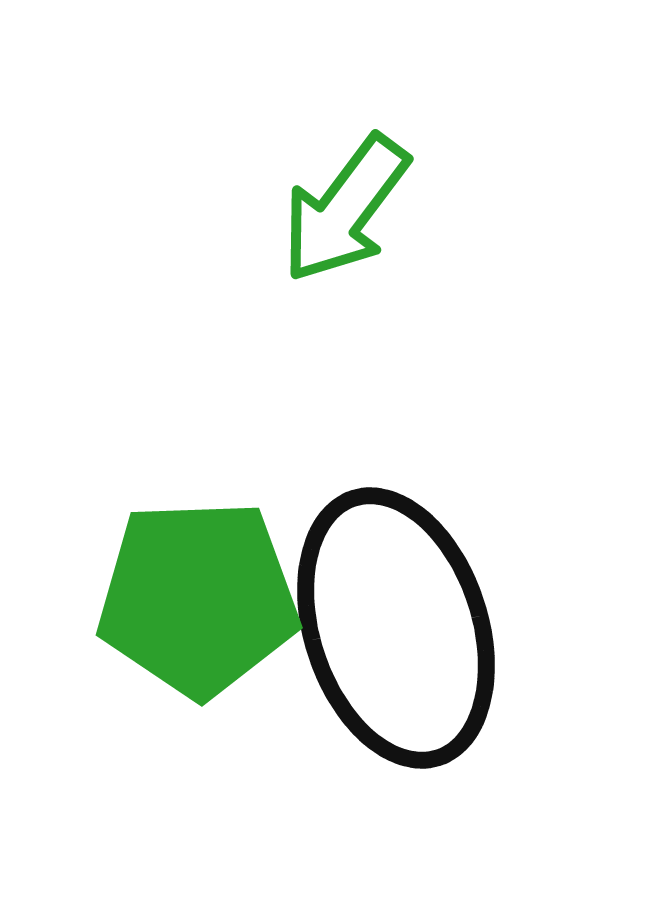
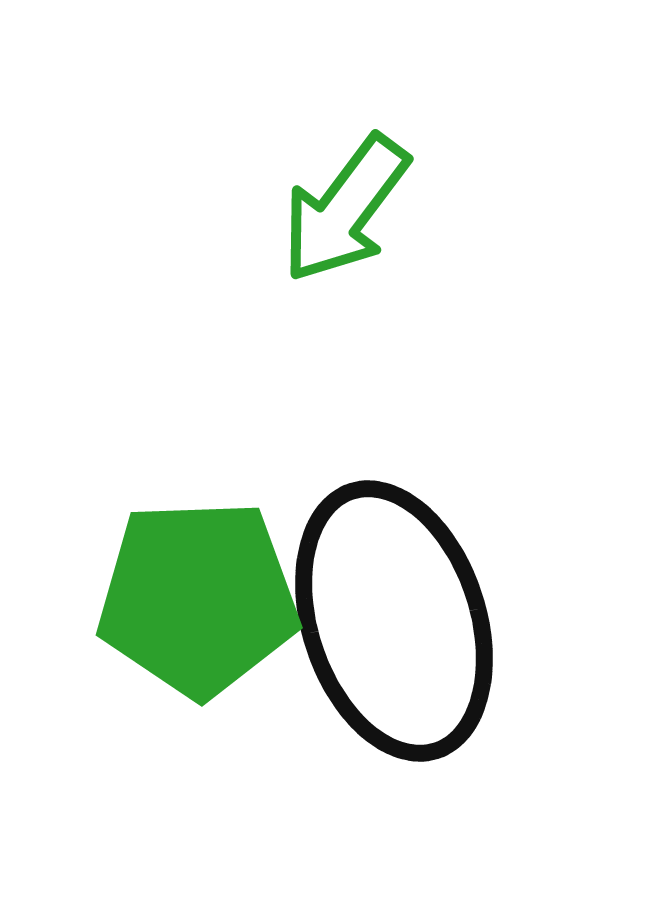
black ellipse: moved 2 px left, 7 px up
